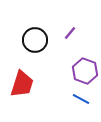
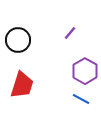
black circle: moved 17 px left
purple hexagon: rotated 10 degrees clockwise
red trapezoid: moved 1 px down
